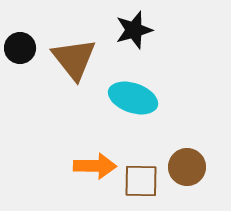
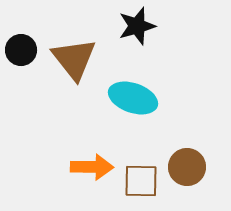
black star: moved 3 px right, 4 px up
black circle: moved 1 px right, 2 px down
orange arrow: moved 3 px left, 1 px down
